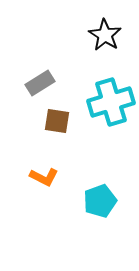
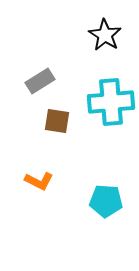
gray rectangle: moved 2 px up
cyan cross: rotated 12 degrees clockwise
orange L-shape: moved 5 px left, 4 px down
cyan pentagon: moved 6 px right; rotated 24 degrees clockwise
